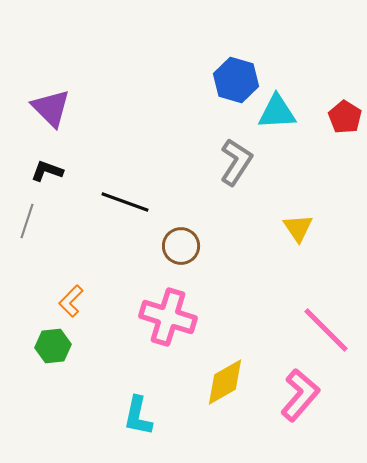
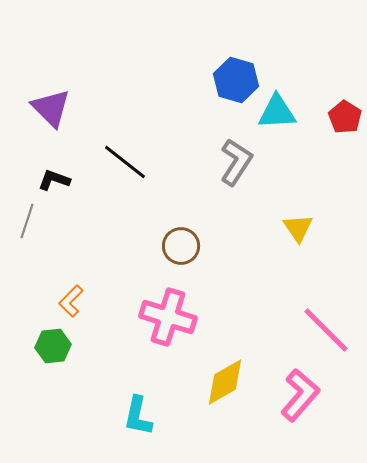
black L-shape: moved 7 px right, 9 px down
black line: moved 40 px up; rotated 18 degrees clockwise
